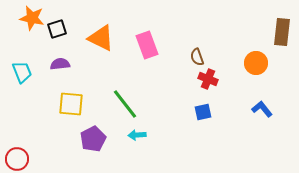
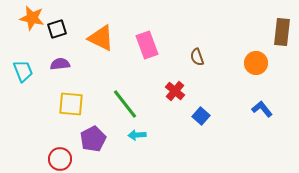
cyan trapezoid: moved 1 px right, 1 px up
red cross: moved 33 px left, 12 px down; rotated 18 degrees clockwise
blue square: moved 2 px left, 4 px down; rotated 36 degrees counterclockwise
red circle: moved 43 px right
